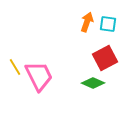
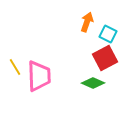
cyan square: moved 10 px down; rotated 18 degrees clockwise
pink trapezoid: rotated 24 degrees clockwise
